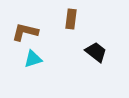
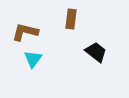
cyan triangle: rotated 36 degrees counterclockwise
